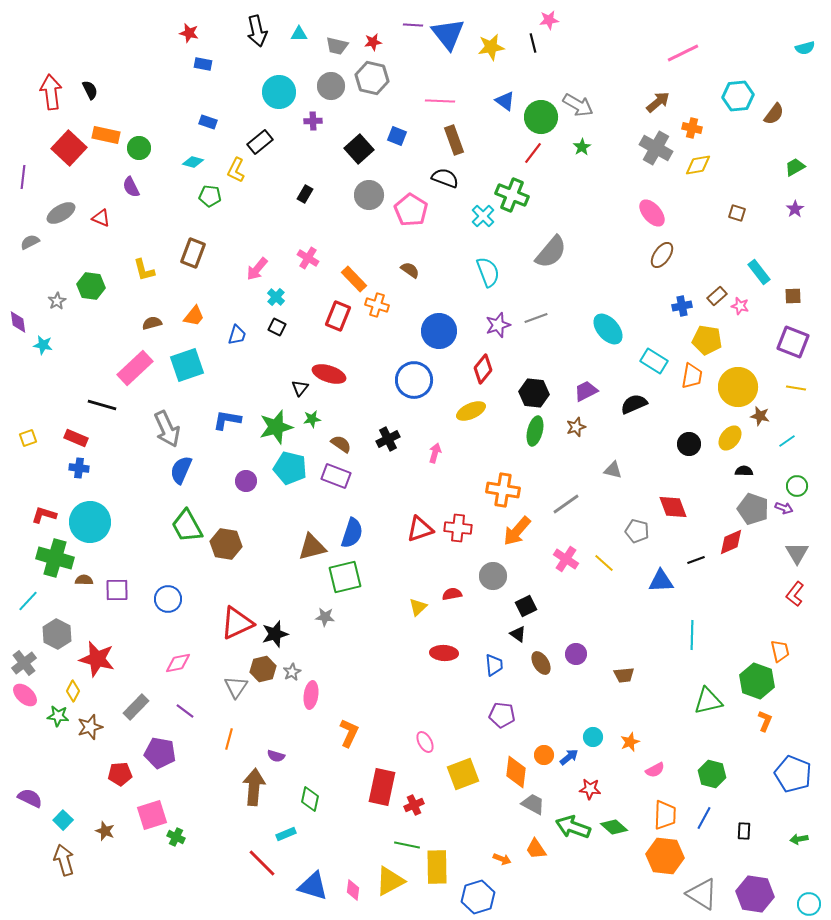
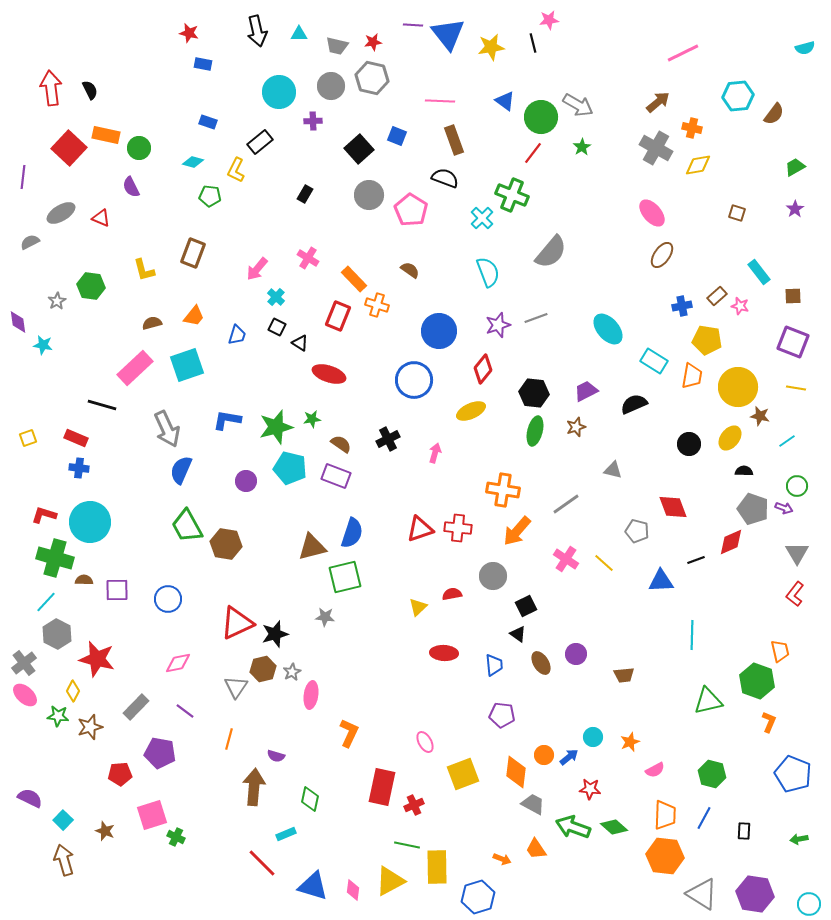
red arrow at (51, 92): moved 4 px up
cyan cross at (483, 216): moved 1 px left, 2 px down
black triangle at (300, 388): moved 45 px up; rotated 36 degrees counterclockwise
cyan line at (28, 601): moved 18 px right, 1 px down
orange L-shape at (765, 721): moved 4 px right, 1 px down
